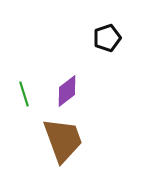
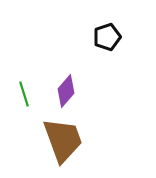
black pentagon: moved 1 px up
purple diamond: moved 1 px left; rotated 12 degrees counterclockwise
